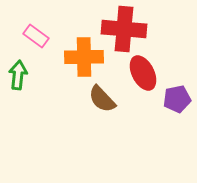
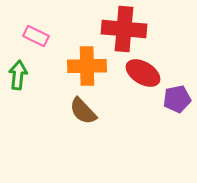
pink rectangle: rotated 10 degrees counterclockwise
orange cross: moved 3 px right, 9 px down
red ellipse: rotated 32 degrees counterclockwise
brown semicircle: moved 19 px left, 12 px down
